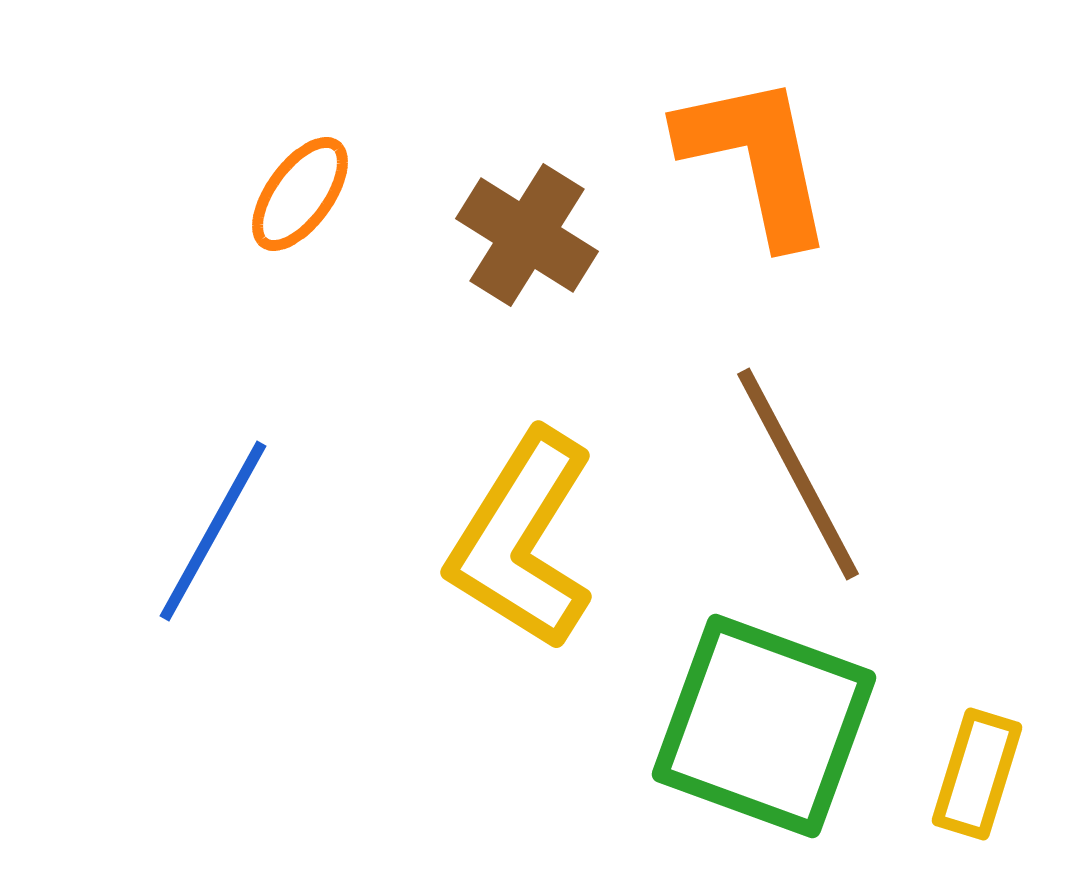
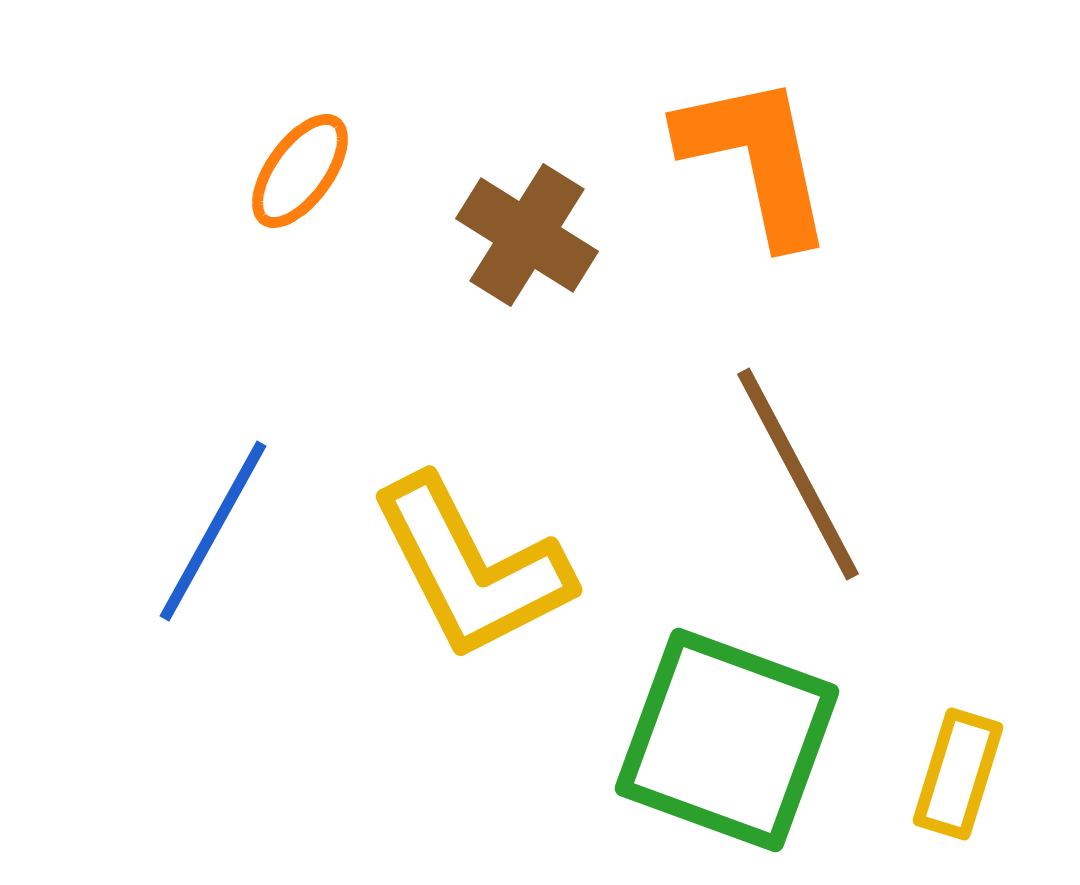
orange ellipse: moved 23 px up
yellow L-shape: moved 51 px left, 28 px down; rotated 59 degrees counterclockwise
green square: moved 37 px left, 14 px down
yellow rectangle: moved 19 px left
